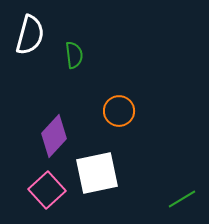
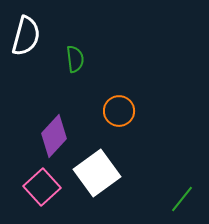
white semicircle: moved 4 px left, 1 px down
green semicircle: moved 1 px right, 4 px down
white square: rotated 24 degrees counterclockwise
pink square: moved 5 px left, 3 px up
green line: rotated 20 degrees counterclockwise
